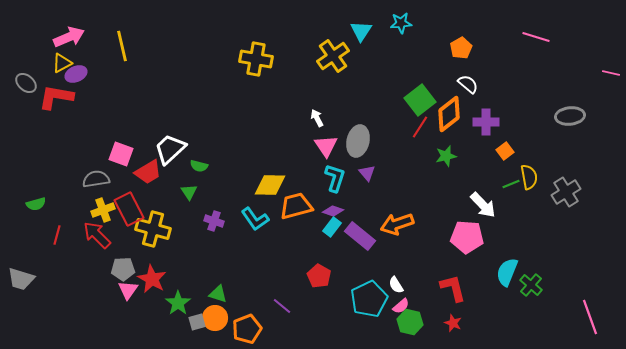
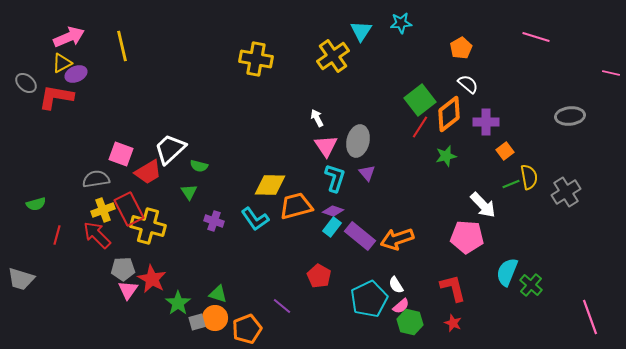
orange arrow at (397, 224): moved 15 px down
yellow cross at (153, 229): moved 5 px left, 3 px up
